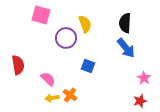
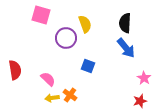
red semicircle: moved 3 px left, 5 px down
